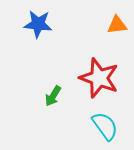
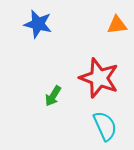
blue star: rotated 8 degrees clockwise
cyan semicircle: rotated 12 degrees clockwise
